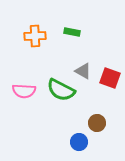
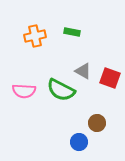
orange cross: rotated 10 degrees counterclockwise
